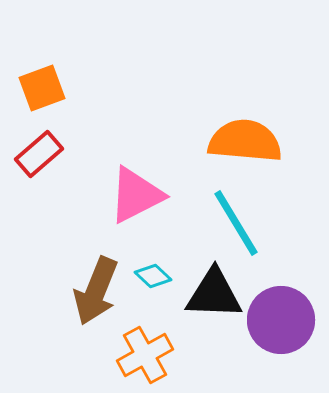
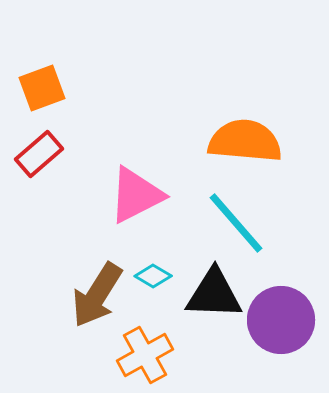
cyan line: rotated 10 degrees counterclockwise
cyan diamond: rotated 12 degrees counterclockwise
brown arrow: moved 1 px right, 4 px down; rotated 10 degrees clockwise
